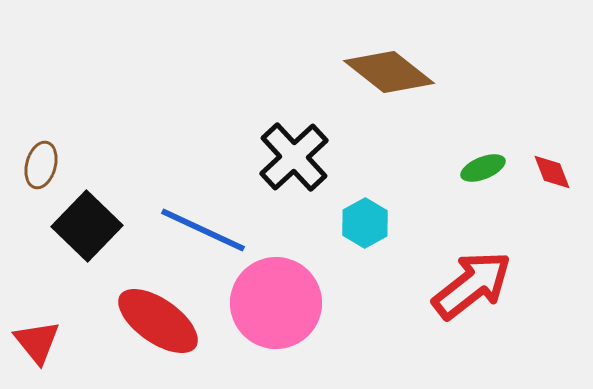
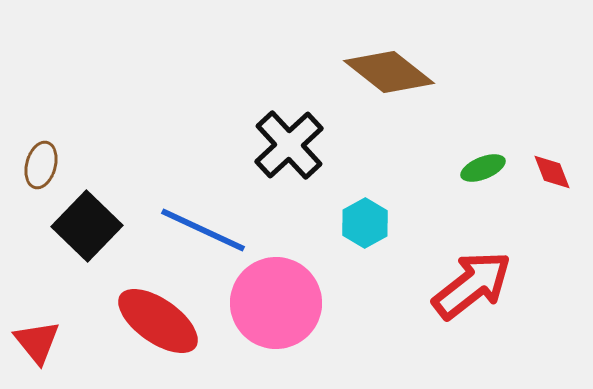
black cross: moved 5 px left, 12 px up
